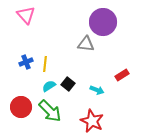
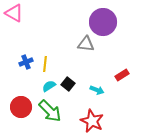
pink triangle: moved 12 px left, 2 px up; rotated 18 degrees counterclockwise
